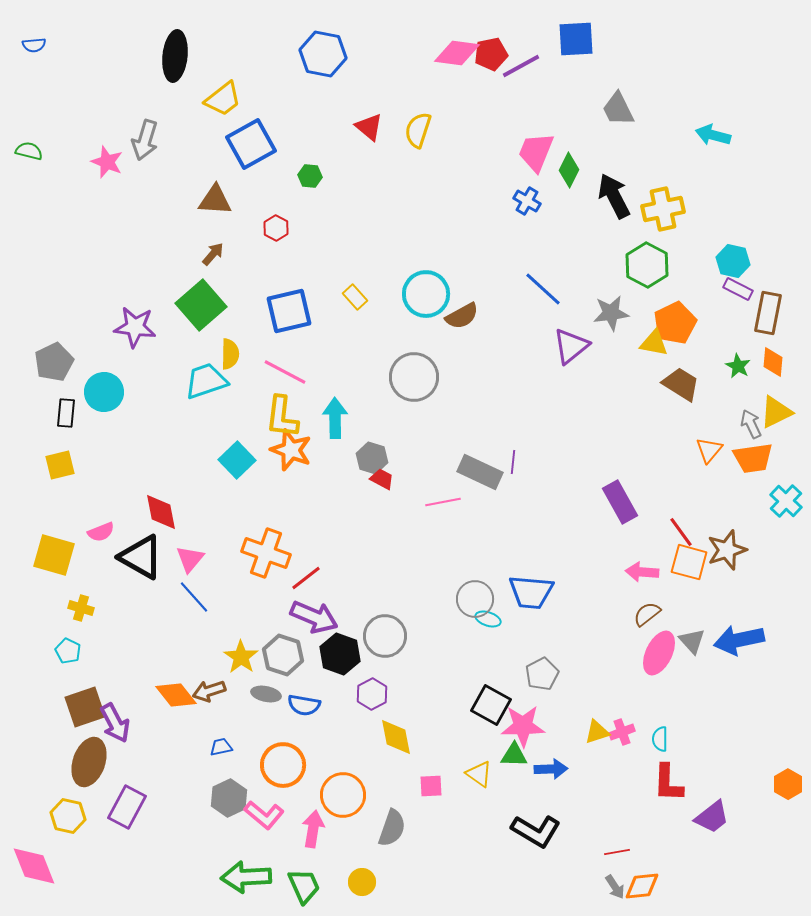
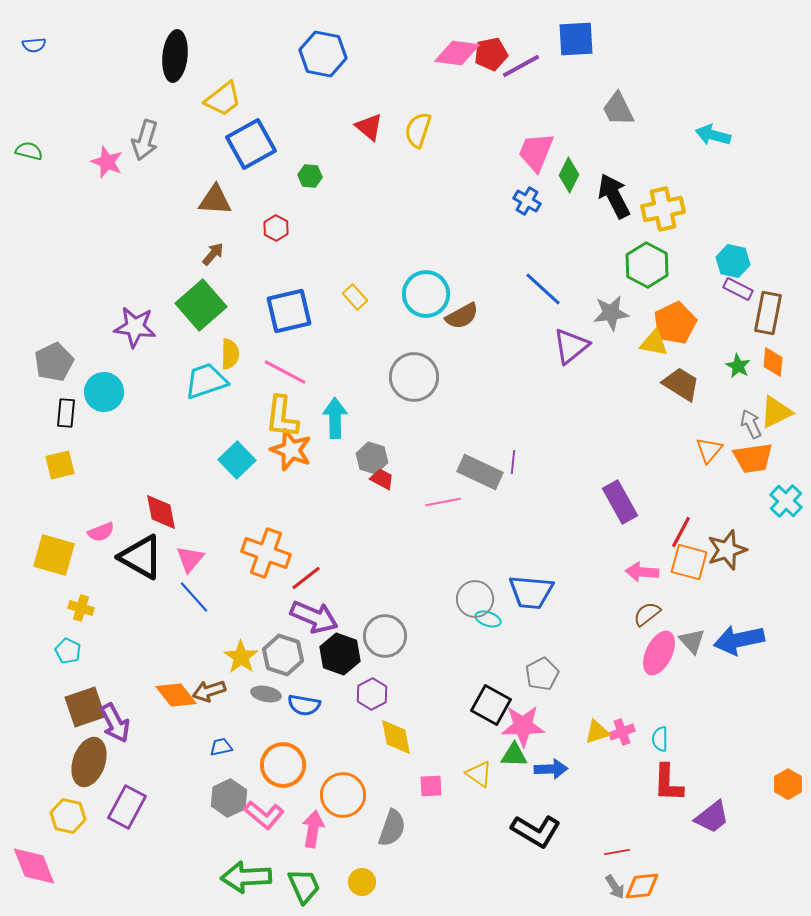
green diamond at (569, 170): moved 5 px down
red line at (681, 532): rotated 64 degrees clockwise
